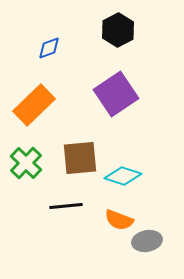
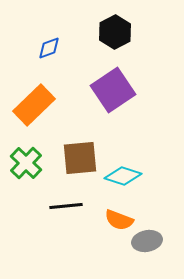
black hexagon: moved 3 px left, 2 px down
purple square: moved 3 px left, 4 px up
